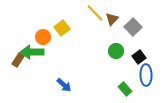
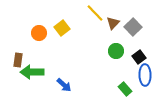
brown triangle: moved 1 px right, 4 px down
orange circle: moved 4 px left, 4 px up
green arrow: moved 20 px down
brown rectangle: rotated 24 degrees counterclockwise
blue ellipse: moved 1 px left
